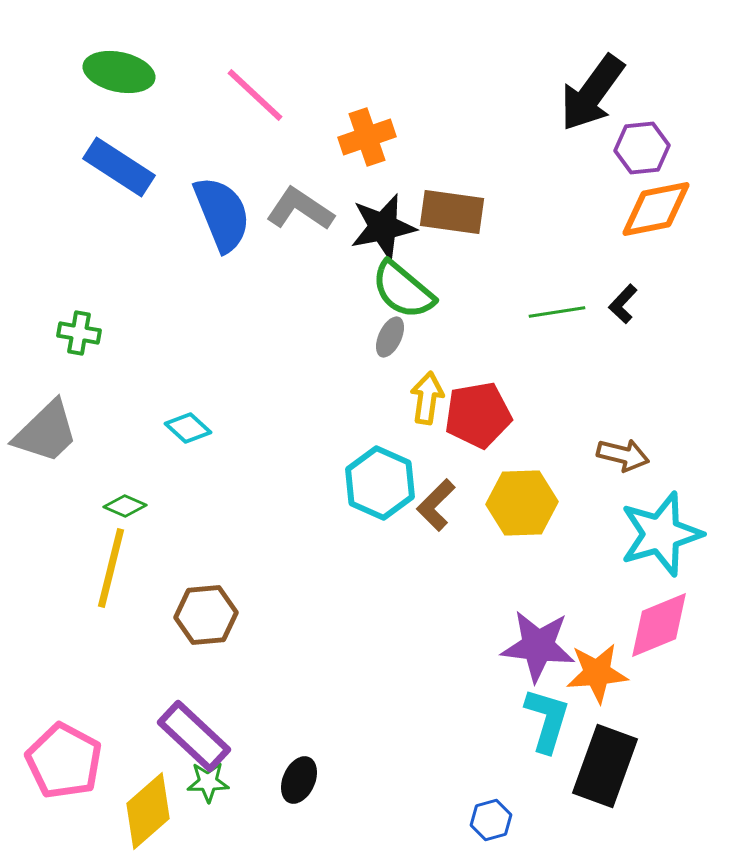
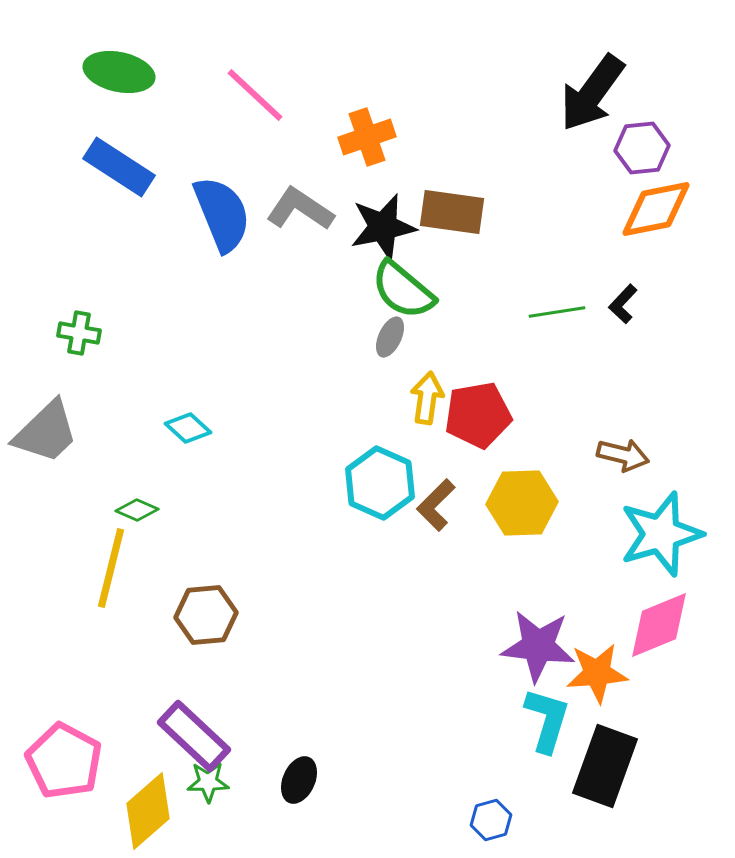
green diamond: moved 12 px right, 4 px down
